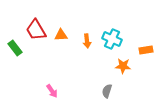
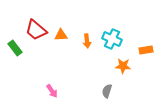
red trapezoid: rotated 20 degrees counterclockwise
